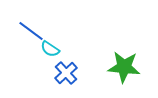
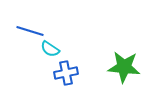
blue line: moved 1 px left; rotated 20 degrees counterclockwise
blue cross: rotated 30 degrees clockwise
